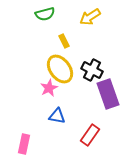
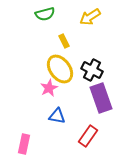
purple rectangle: moved 7 px left, 4 px down
red rectangle: moved 2 px left, 1 px down
